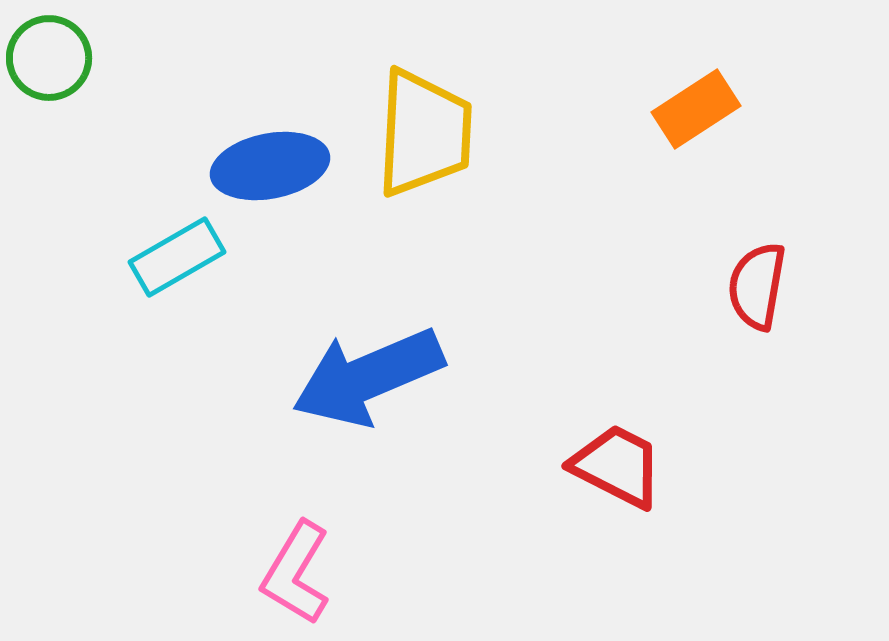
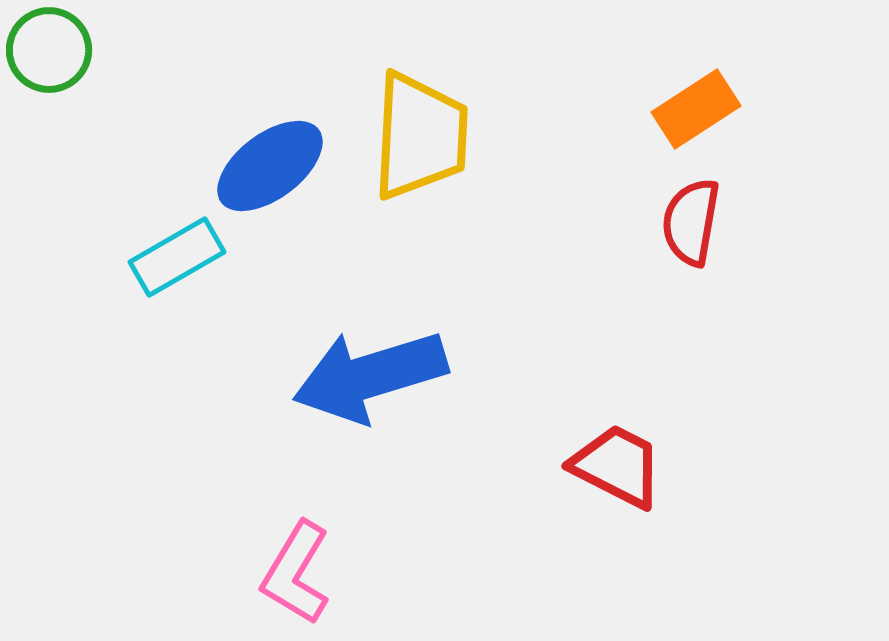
green circle: moved 8 px up
yellow trapezoid: moved 4 px left, 3 px down
blue ellipse: rotated 26 degrees counterclockwise
red semicircle: moved 66 px left, 64 px up
blue arrow: moved 2 px right, 1 px up; rotated 6 degrees clockwise
